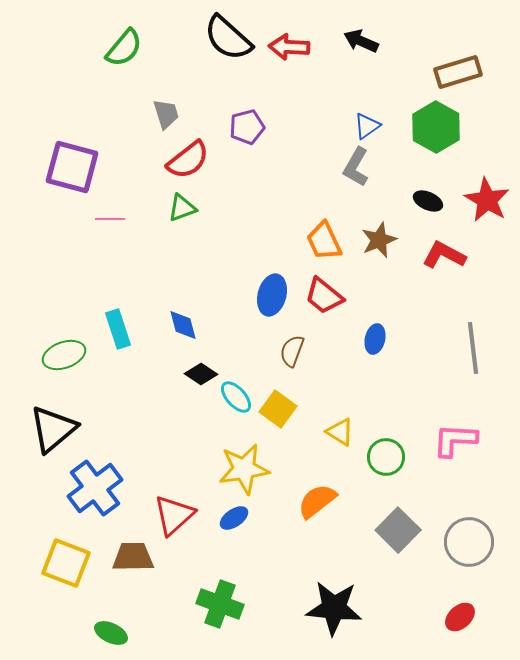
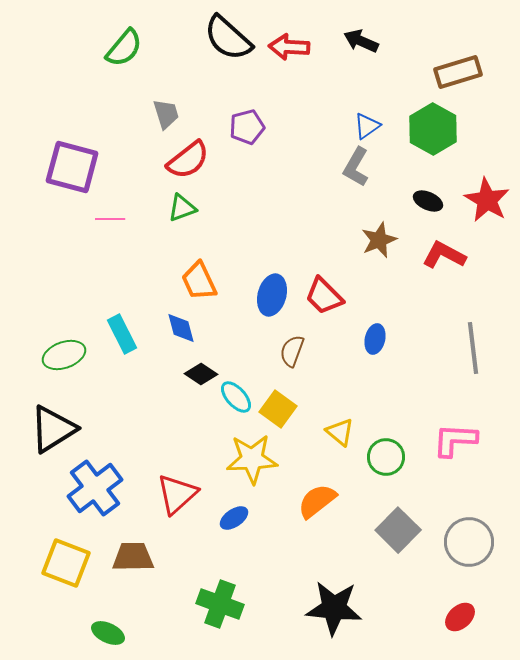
green hexagon at (436, 127): moved 3 px left, 2 px down
orange trapezoid at (324, 241): moved 125 px left, 40 px down
red trapezoid at (324, 296): rotated 6 degrees clockwise
blue diamond at (183, 325): moved 2 px left, 3 px down
cyan rectangle at (118, 329): moved 4 px right, 5 px down; rotated 9 degrees counterclockwise
black triangle at (53, 429): rotated 8 degrees clockwise
yellow triangle at (340, 432): rotated 8 degrees clockwise
yellow star at (244, 469): moved 8 px right, 10 px up; rotated 6 degrees clockwise
red triangle at (174, 515): moved 3 px right, 21 px up
green ellipse at (111, 633): moved 3 px left
